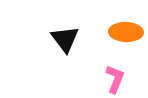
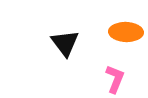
black triangle: moved 4 px down
